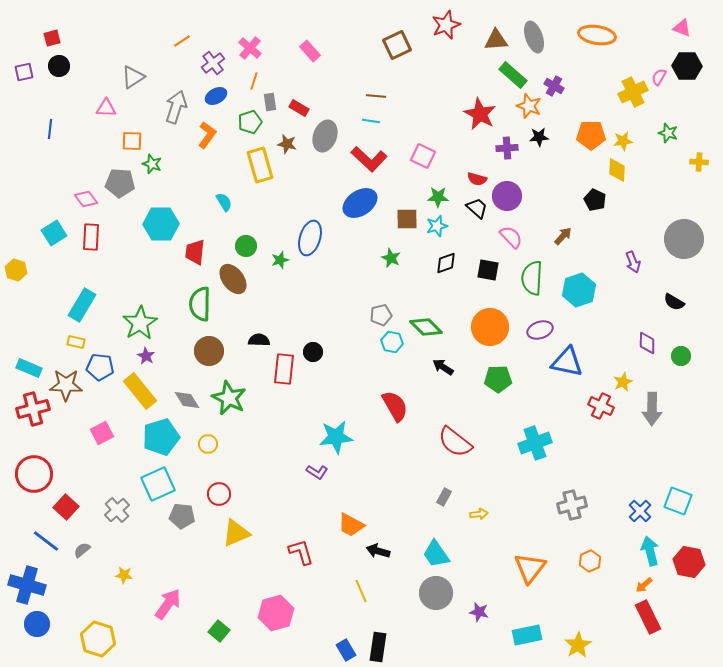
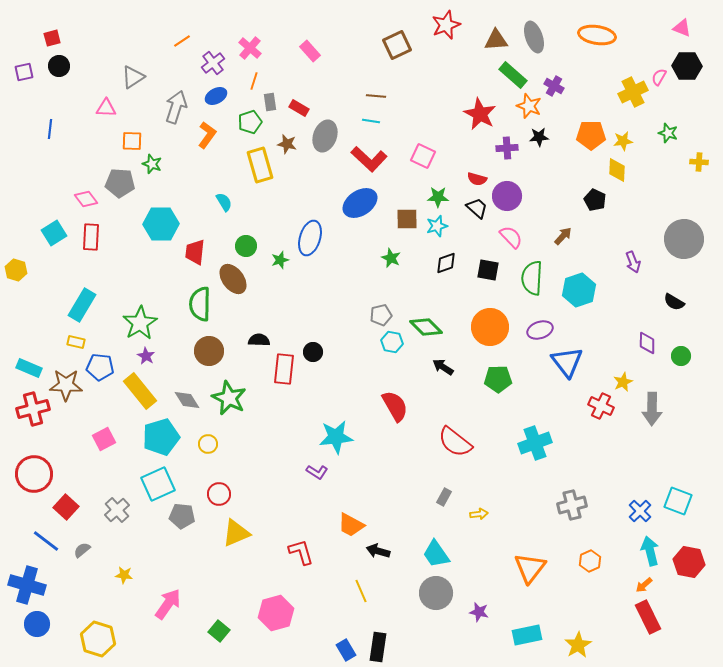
blue triangle at (567, 362): rotated 40 degrees clockwise
pink square at (102, 433): moved 2 px right, 6 px down
